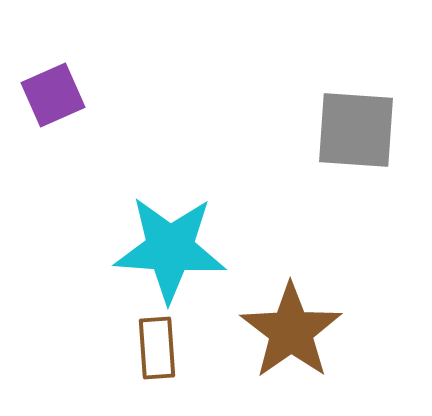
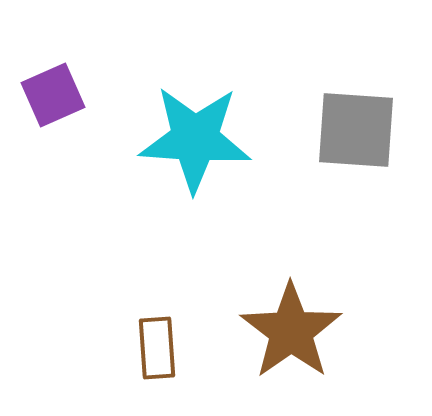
cyan star: moved 25 px right, 110 px up
